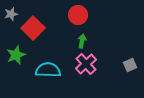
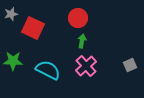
red circle: moved 3 px down
red square: rotated 20 degrees counterclockwise
green star: moved 3 px left, 6 px down; rotated 24 degrees clockwise
pink cross: moved 2 px down
cyan semicircle: rotated 25 degrees clockwise
